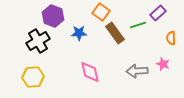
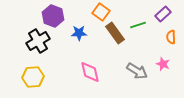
purple rectangle: moved 5 px right, 1 px down
orange semicircle: moved 1 px up
gray arrow: rotated 145 degrees counterclockwise
